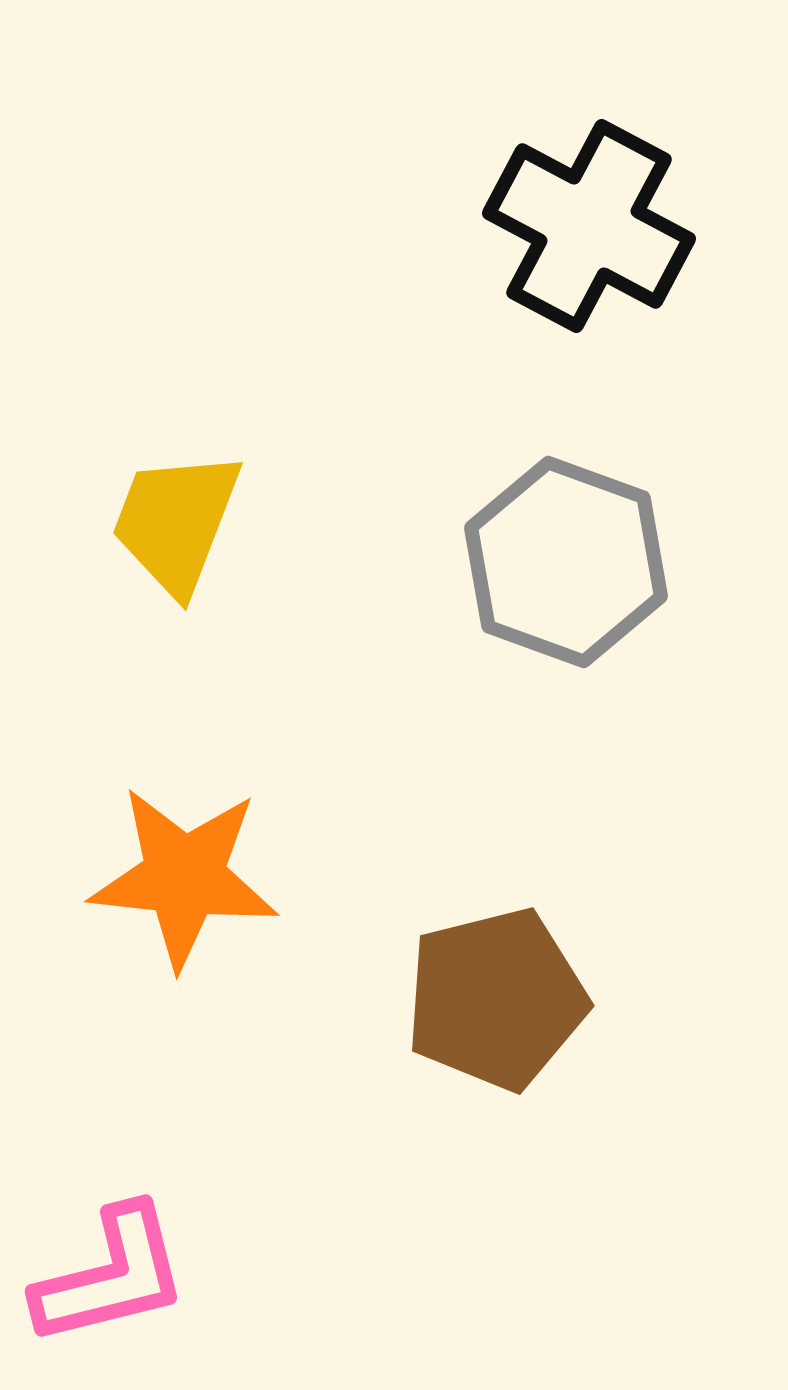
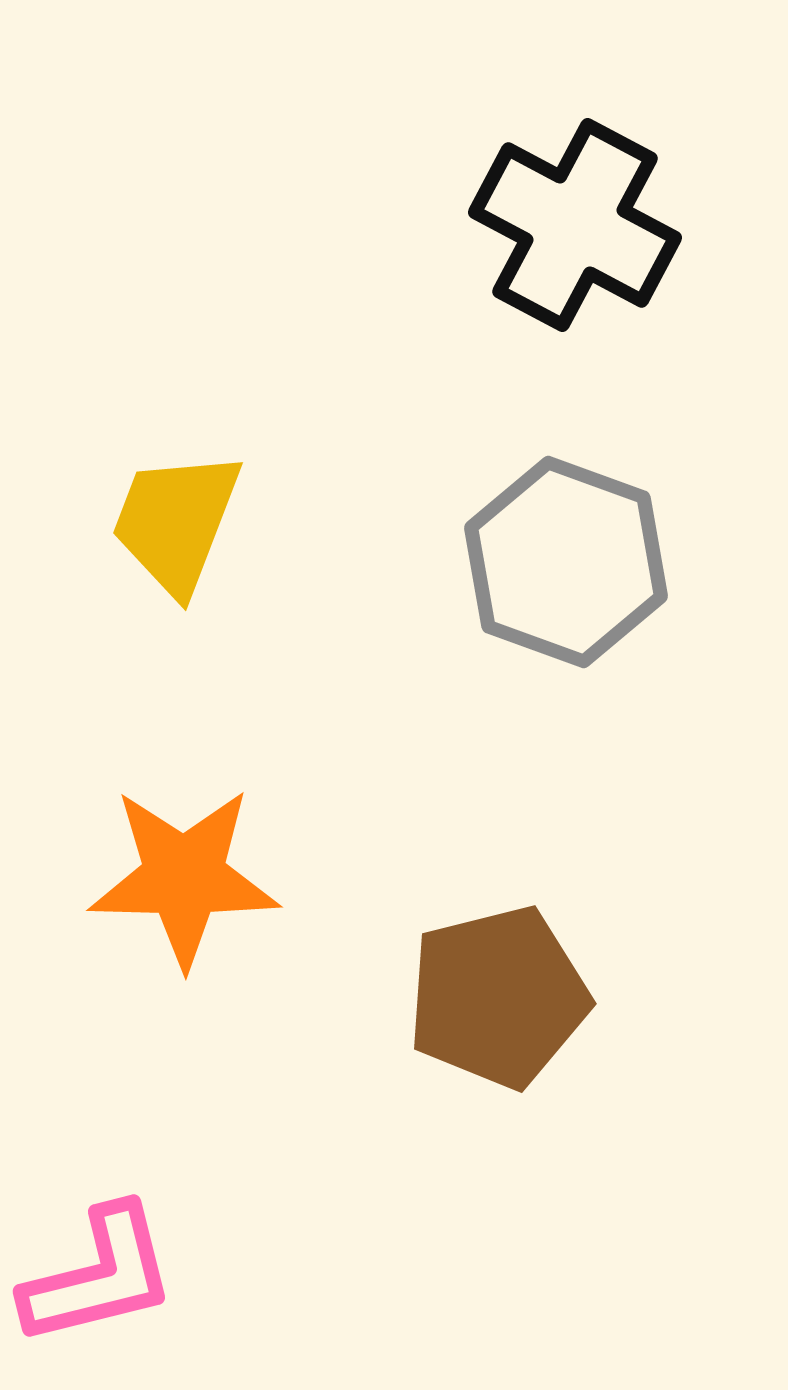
black cross: moved 14 px left, 1 px up
orange star: rotated 5 degrees counterclockwise
brown pentagon: moved 2 px right, 2 px up
pink L-shape: moved 12 px left
